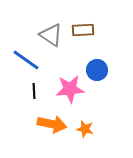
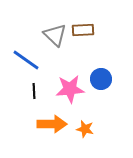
gray triangle: moved 4 px right; rotated 10 degrees clockwise
blue circle: moved 4 px right, 9 px down
orange arrow: rotated 12 degrees counterclockwise
